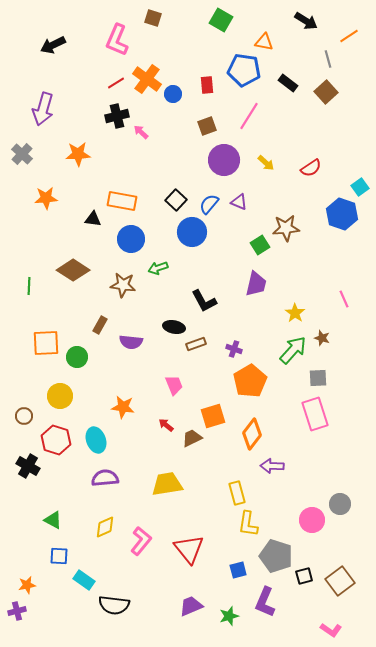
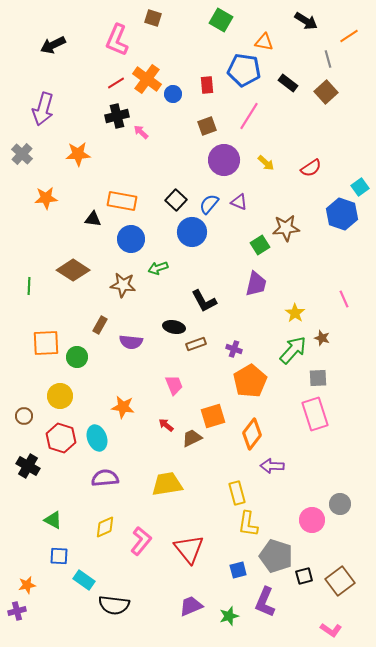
red hexagon at (56, 440): moved 5 px right, 2 px up
cyan ellipse at (96, 440): moved 1 px right, 2 px up
